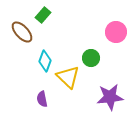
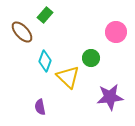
green rectangle: moved 2 px right
purple semicircle: moved 2 px left, 8 px down
